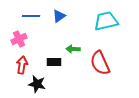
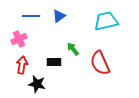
green arrow: rotated 48 degrees clockwise
